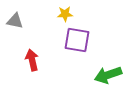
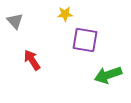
gray triangle: rotated 36 degrees clockwise
purple square: moved 8 px right
red arrow: rotated 20 degrees counterclockwise
